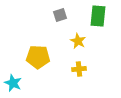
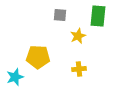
gray square: rotated 24 degrees clockwise
yellow star: moved 5 px up; rotated 21 degrees clockwise
cyan star: moved 2 px right, 6 px up; rotated 30 degrees clockwise
